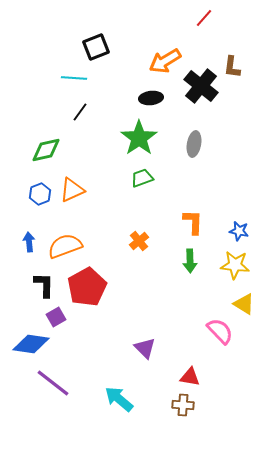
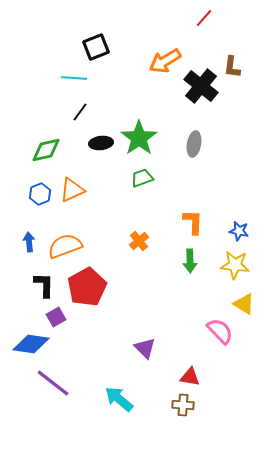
black ellipse: moved 50 px left, 45 px down
